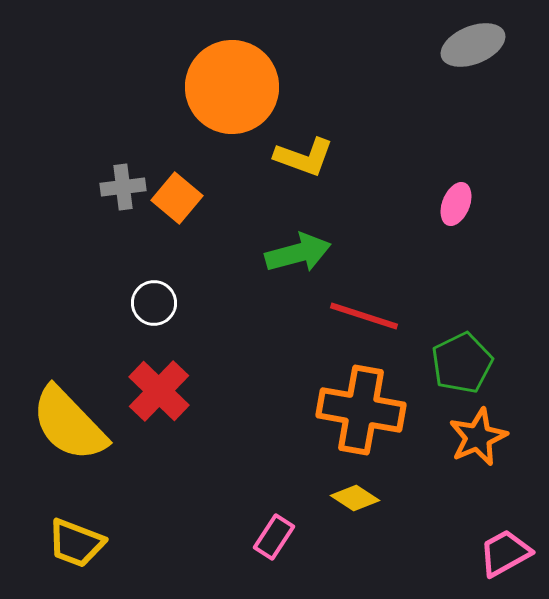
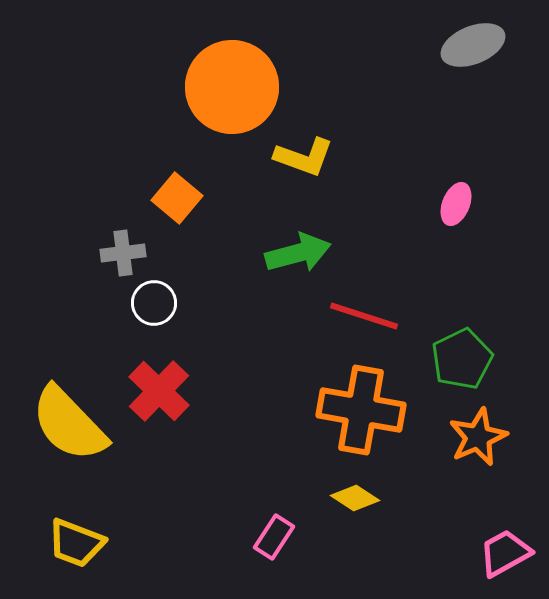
gray cross: moved 66 px down
green pentagon: moved 4 px up
